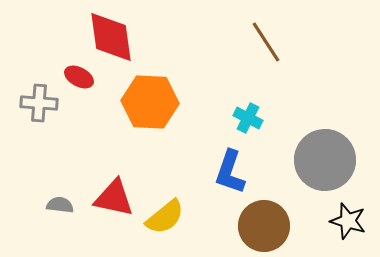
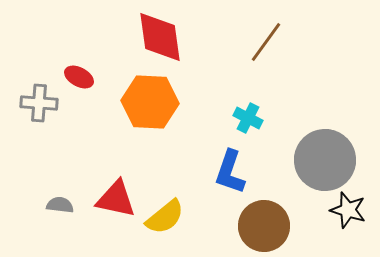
red diamond: moved 49 px right
brown line: rotated 69 degrees clockwise
red triangle: moved 2 px right, 1 px down
black star: moved 11 px up
